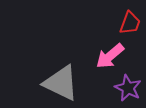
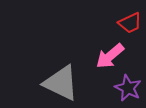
red trapezoid: rotated 45 degrees clockwise
